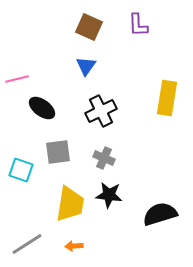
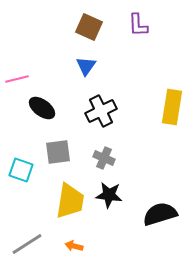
yellow rectangle: moved 5 px right, 9 px down
yellow trapezoid: moved 3 px up
orange arrow: rotated 18 degrees clockwise
